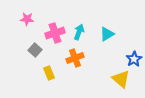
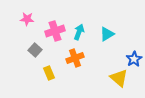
pink cross: moved 2 px up
yellow triangle: moved 2 px left, 1 px up
